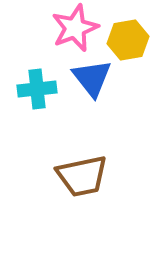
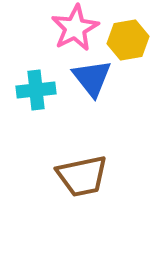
pink star: rotated 6 degrees counterclockwise
cyan cross: moved 1 px left, 1 px down
